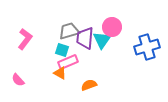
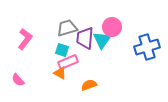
gray trapezoid: moved 2 px left, 3 px up
